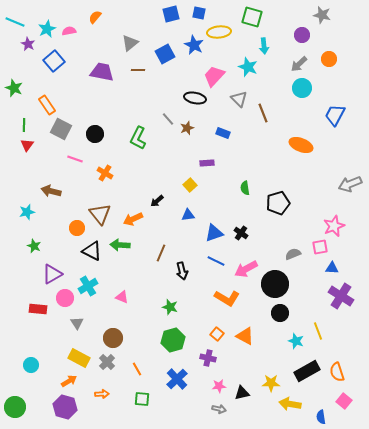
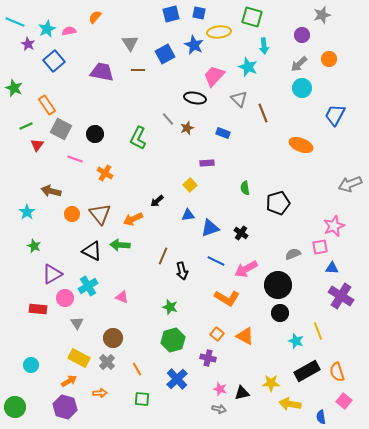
gray star at (322, 15): rotated 30 degrees counterclockwise
gray triangle at (130, 43): rotated 24 degrees counterclockwise
green line at (24, 125): moved 2 px right, 1 px down; rotated 64 degrees clockwise
red triangle at (27, 145): moved 10 px right
cyan star at (27, 212): rotated 21 degrees counterclockwise
orange circle at (77, 228): moved 5 px left, 14 px up
blue triangle at (214, 233): moved 4 px left, 5 px up
brown line at (161, 253): moved 2 px right, 3 px down
black circle at (275, 284): moved 3 px right, 1 px down
pink star at (219, 386): moved 1 px right, 3 px down; rotated 24 degrees clockwise
orange arrow at (102, 394): moved 2 px left, 1 px up
